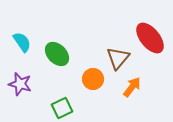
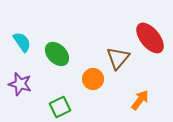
orange arrow: moved 8 px right, 13 px down
green square: moved 2 px left, 1 px up
